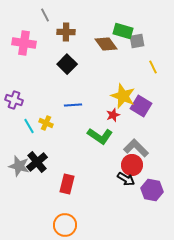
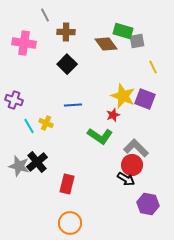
purple square: moved 4 px right, 7 px up; rotated 10 degrees counterclockwise
purple hexagon: moved 4 px left, 14 px down
orange circle: moved 5 px right, 2 px up
